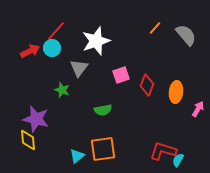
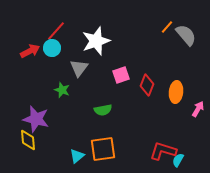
orange line: moved 12 px right, 1 px up
